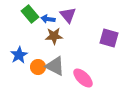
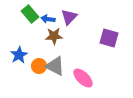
purple triangle: moved 1 px right, 2 px down; rotated 24 degrees clockwise
orange circle: moved 1 px right, 1 px up
